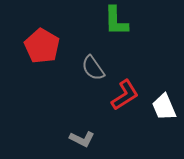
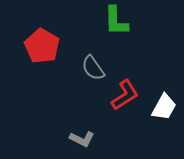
white trapezoid: rotated 128 degrees counterclockwise
